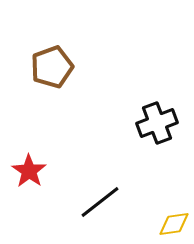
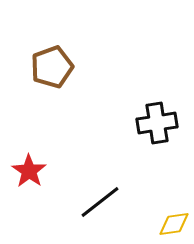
black cross: rotated 12 degrees clockwise
